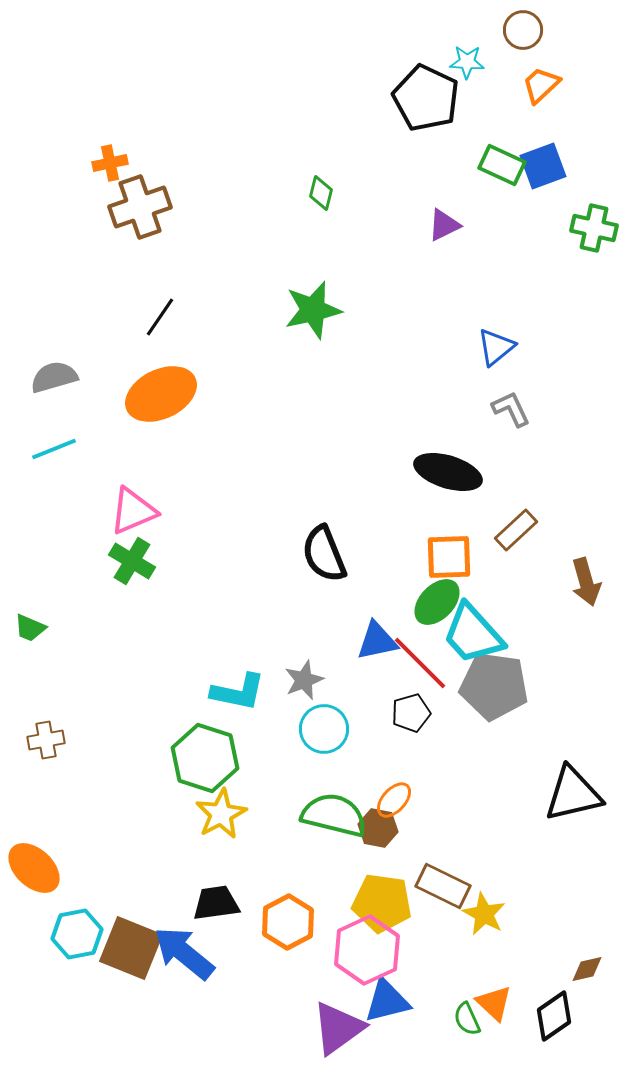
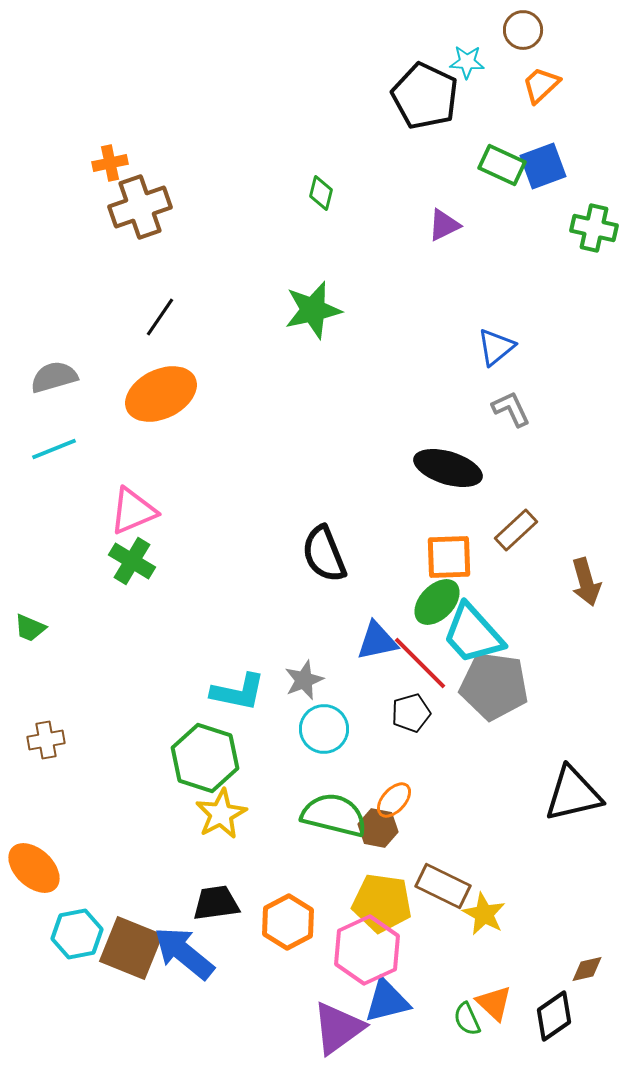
black pentagon at (426, 98): moved 1 px left, 2 px up
black ellipse at (448, 472): moved 4 px up
